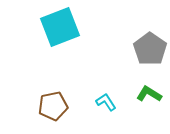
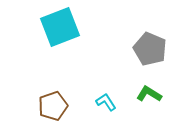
gray pentagon: rotated 12 degrees counterclockwise
brown pentagon: rotated 8 degrees counterclockwise
